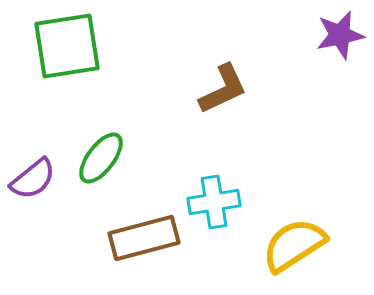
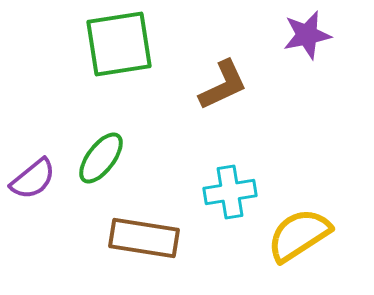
purple star: moved 33 px left
green square: moved 52 px right, 2 px up
brown L-shape: moved 4 px up
cyan cross: moved 16 px right, 10 px up
brown rectangle: rotated 24 degrees clockwise
yellow semicircle: moved 5 px right, 10 px up
